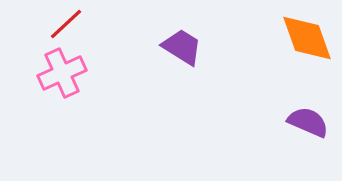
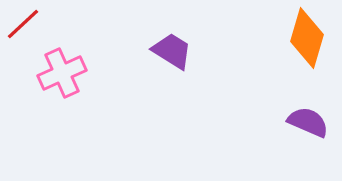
red line: moved 43 px left
orange diamond: rotated 36 degrees clockwise
purple trapezoid: moved 10 px left, 4 px down
